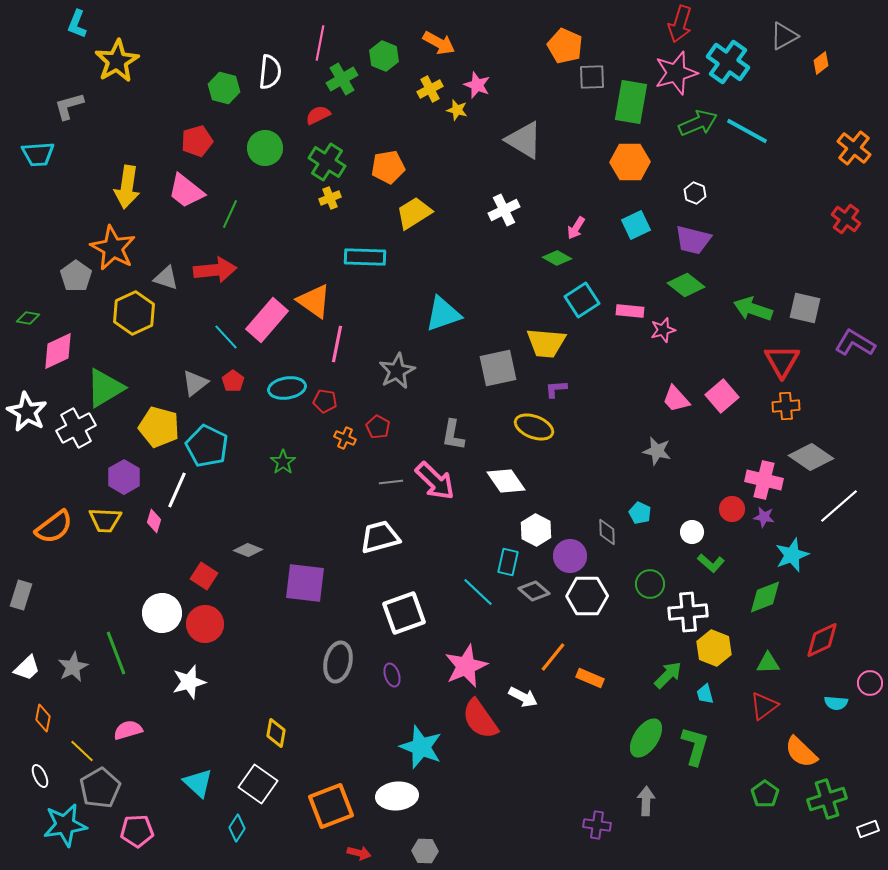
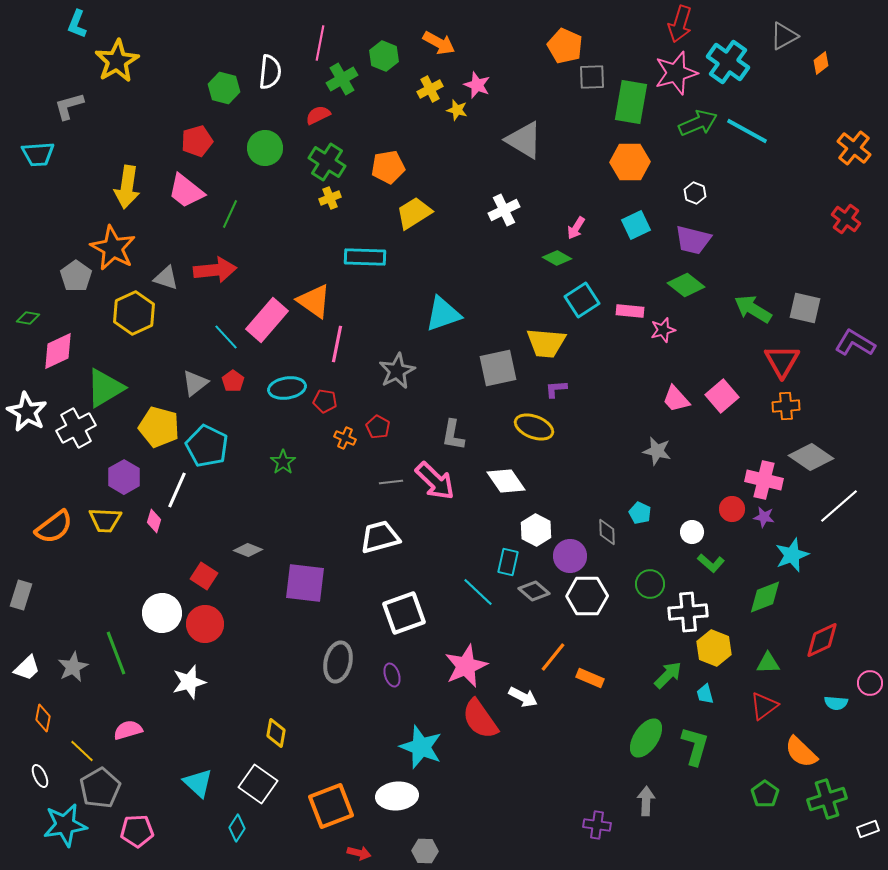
green arrow at (753, 309): rotated 12 degrees clockwise
